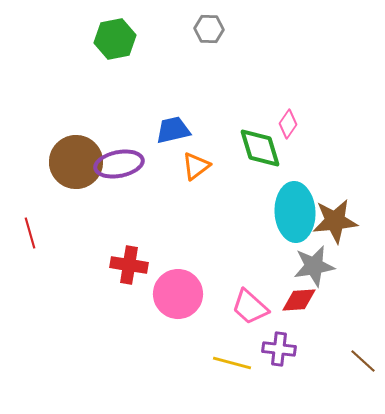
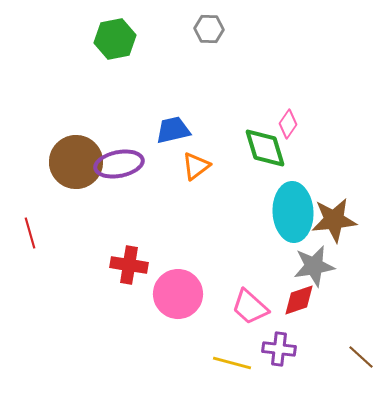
green diamond: moved 5 px right
cyan ellipse: moved 2 px left
brown star: moved 1 px left, 1 px up
red diamond: rotated 15 degrees counterclockwise
brown line: moved 2 px left, 4 px up
